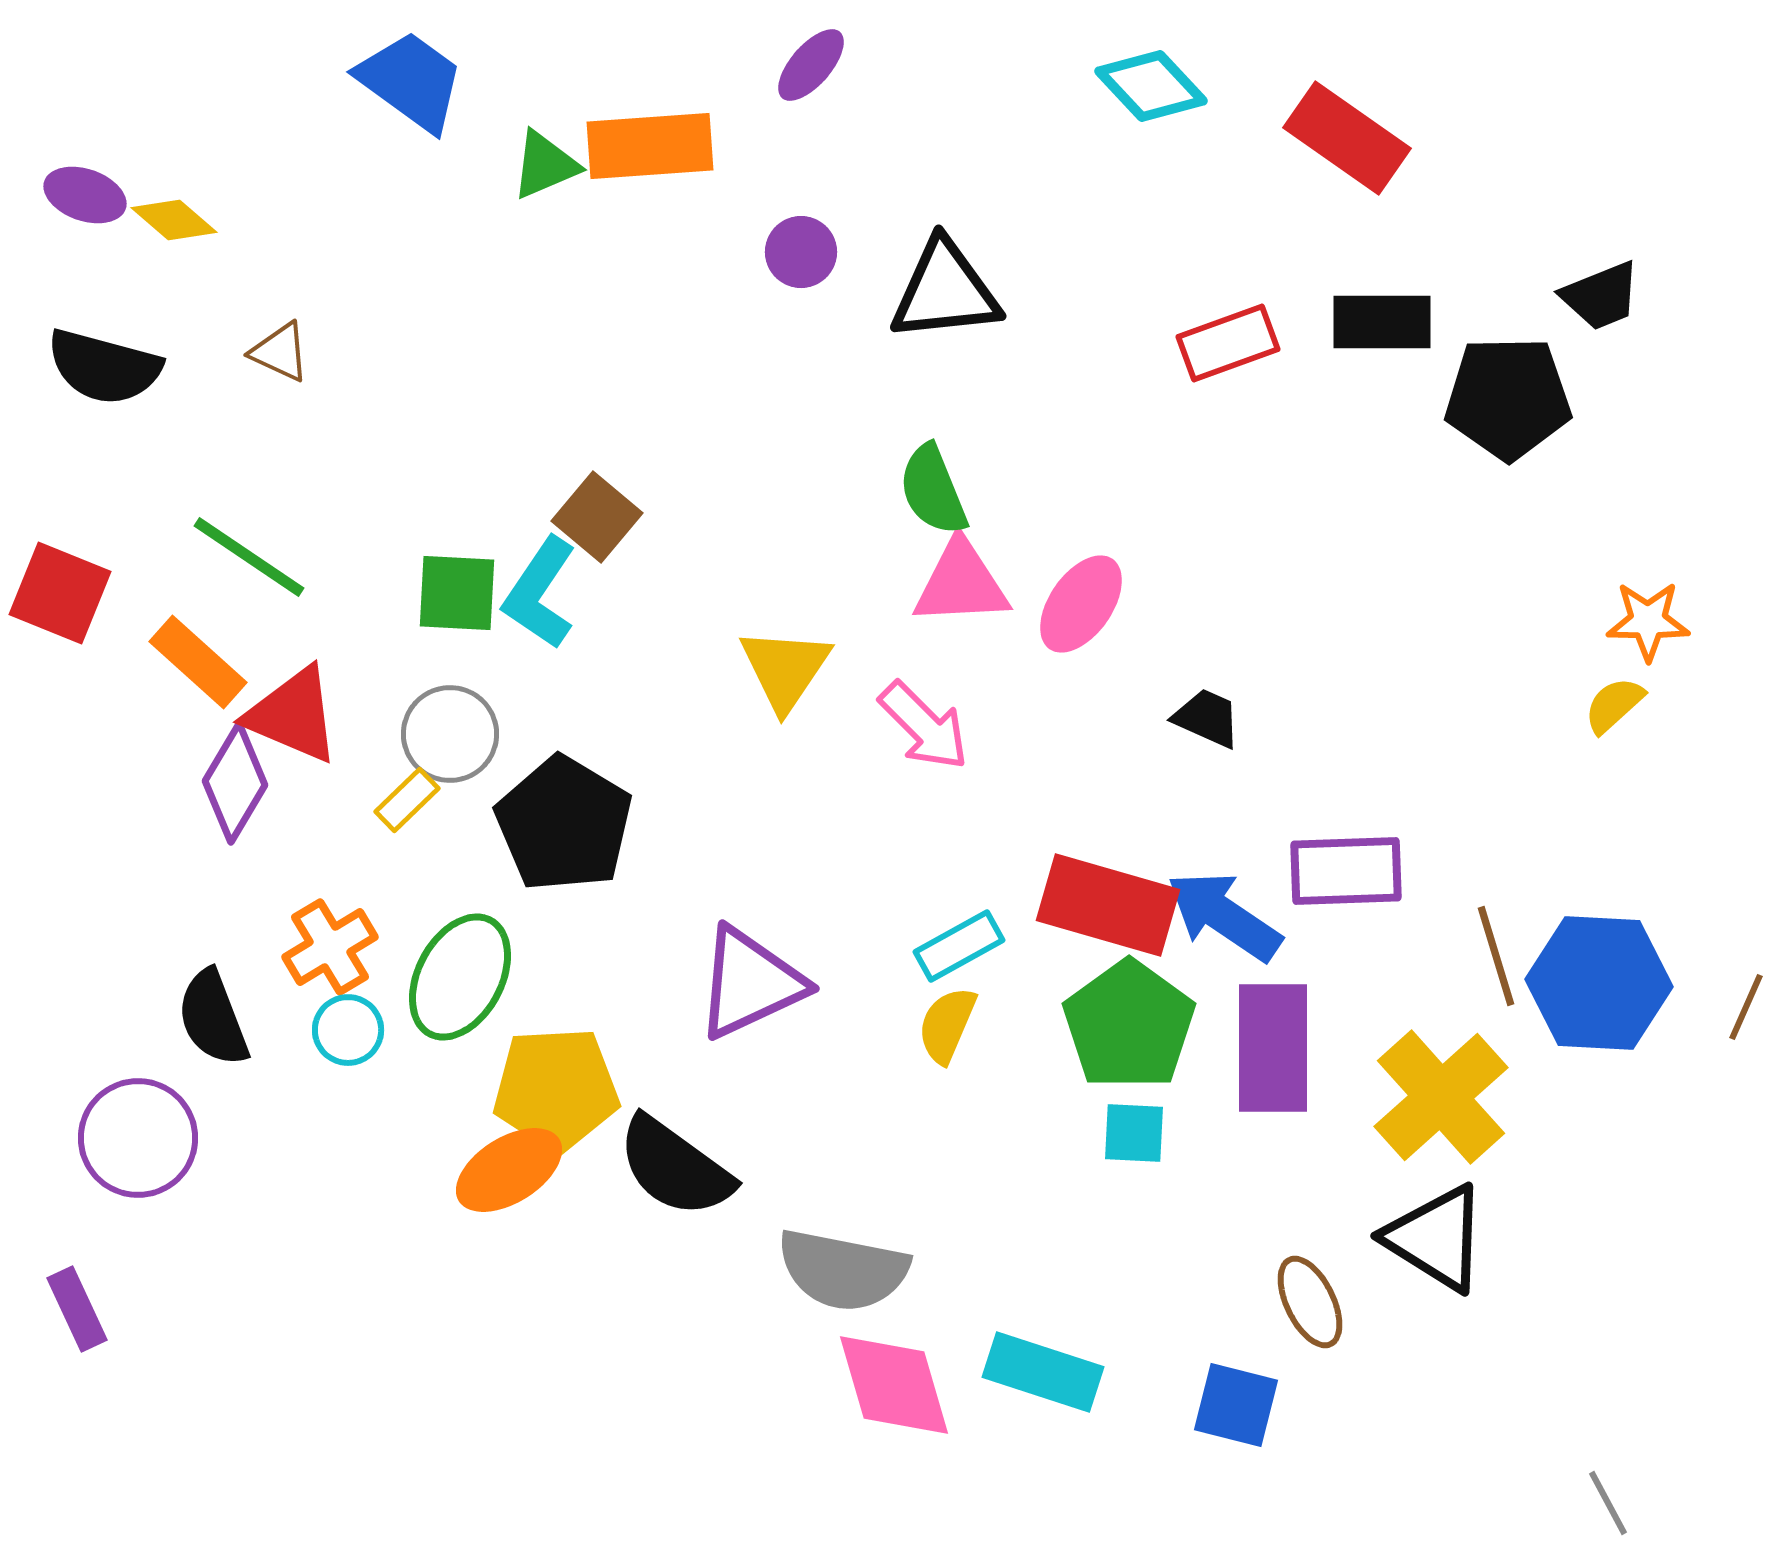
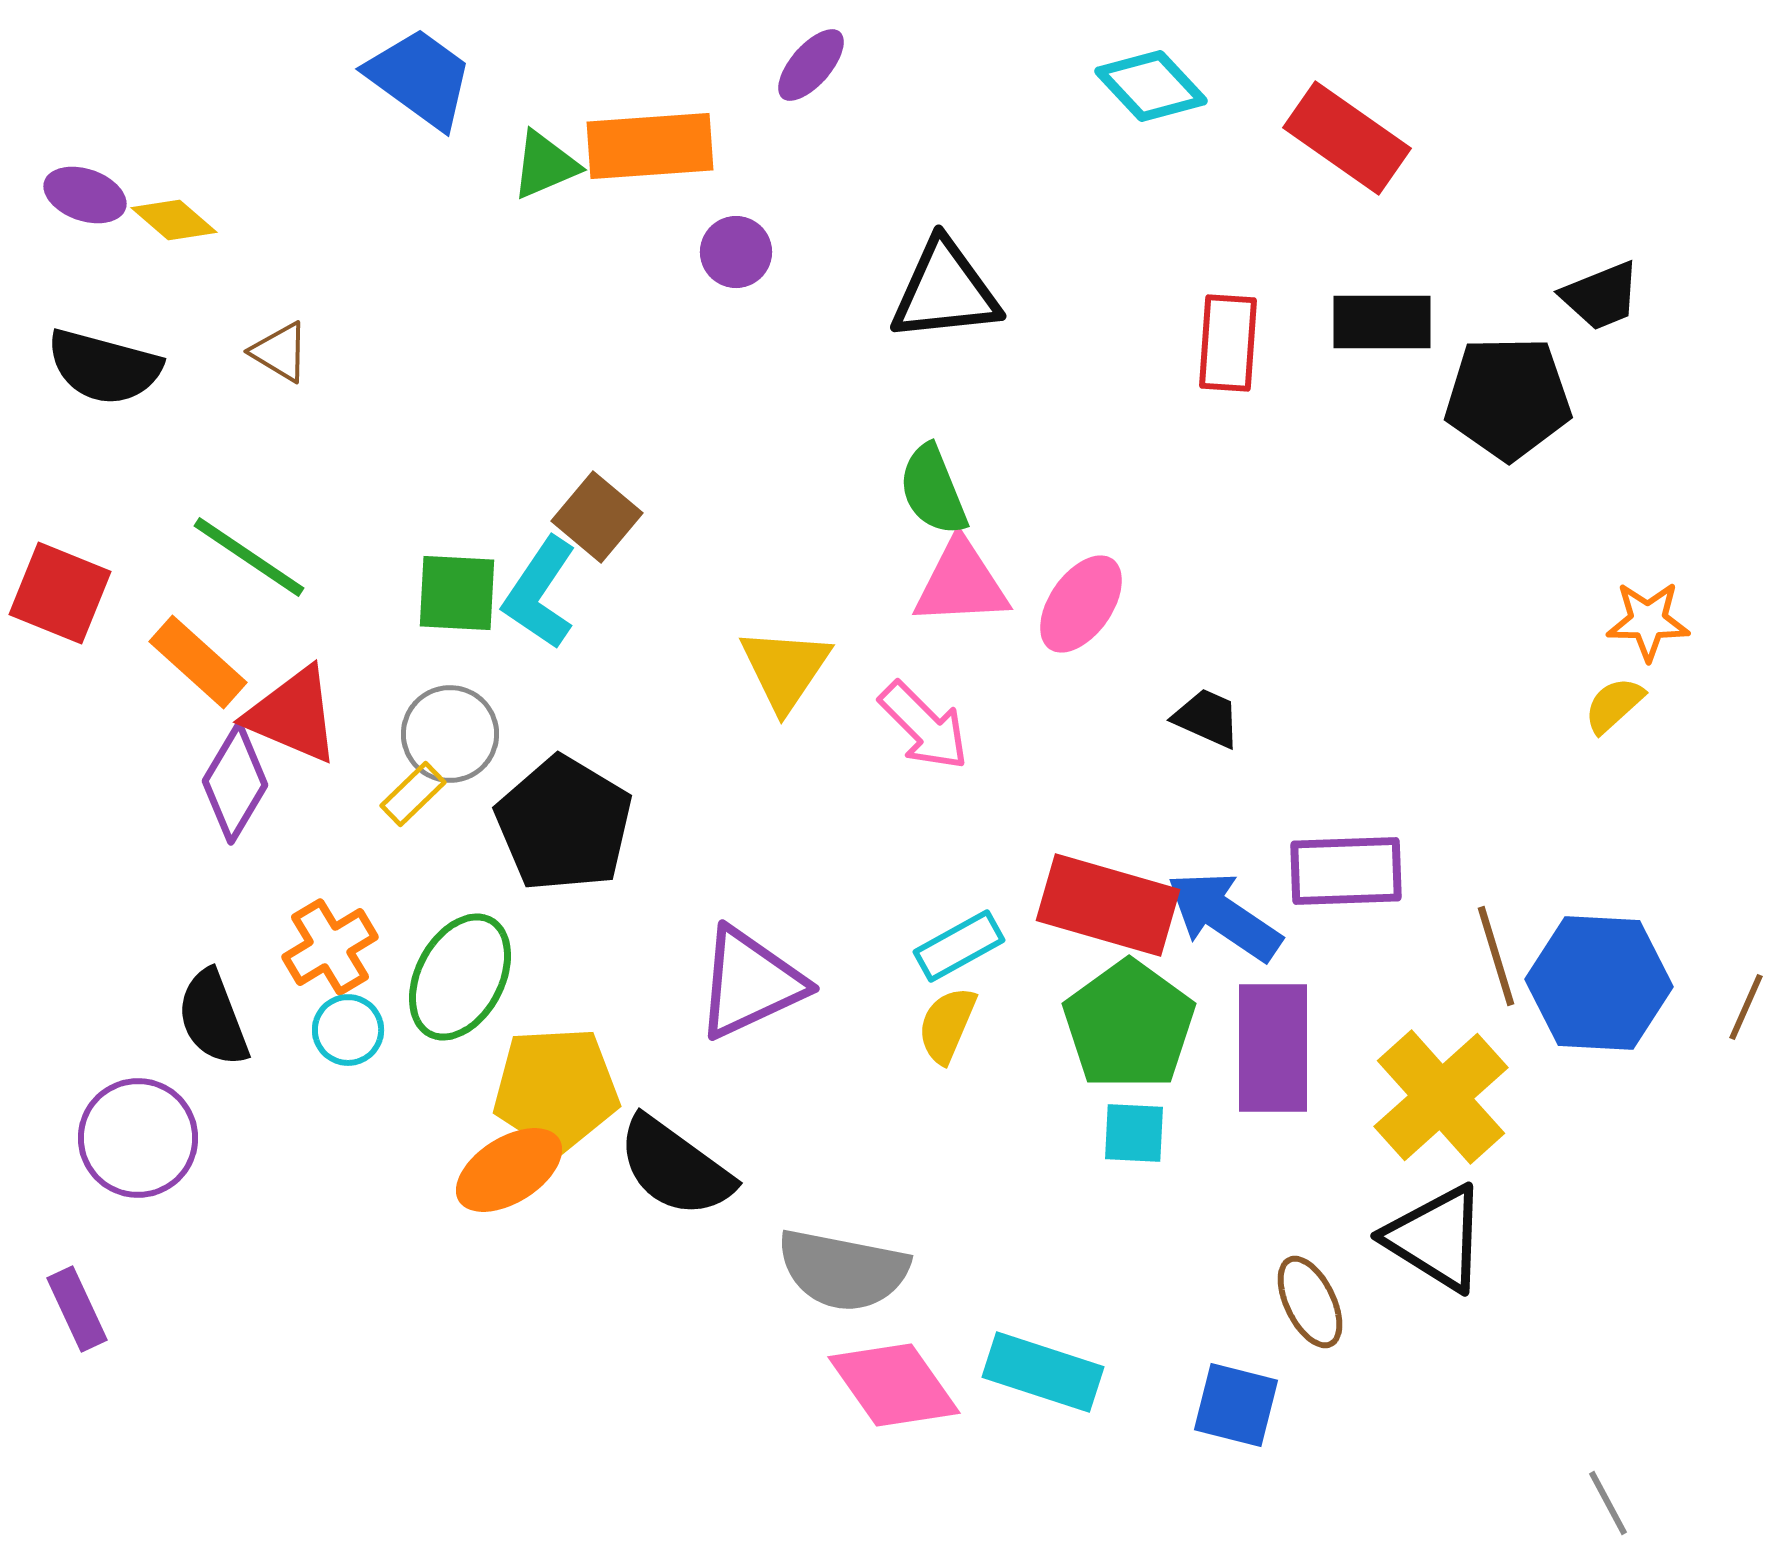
blue trapezoid at (411, 81): moved 9 px right, 3 px up
purple circle at (801, 252): moved 65 px left
red rectangle at (1228, 343): rotated 66 degrees counterclockwise
brown triangle at (280, 352): rotated 6 degrees clockwise
yellow rectangle at (407, 800): moved 6 px right, 6 px up
pink diamond at (894, 1385): rotated 19 degrees counterclockwise
